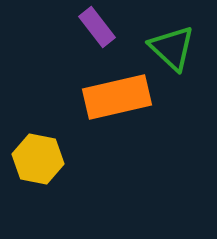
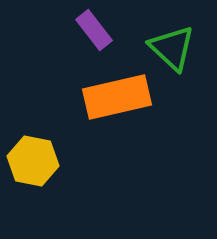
purple rectangle: moved 3 px left, 3 px down
yellow hexagon: moved 5 px left, 2 px down
